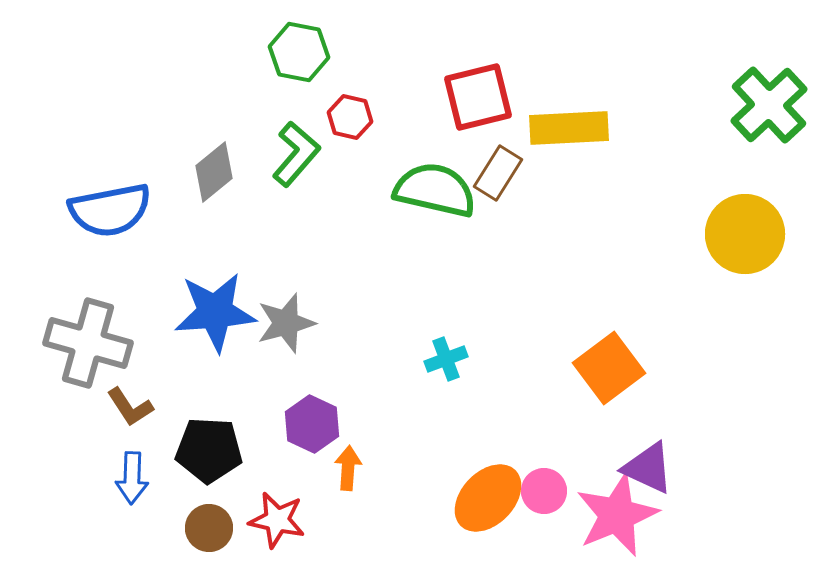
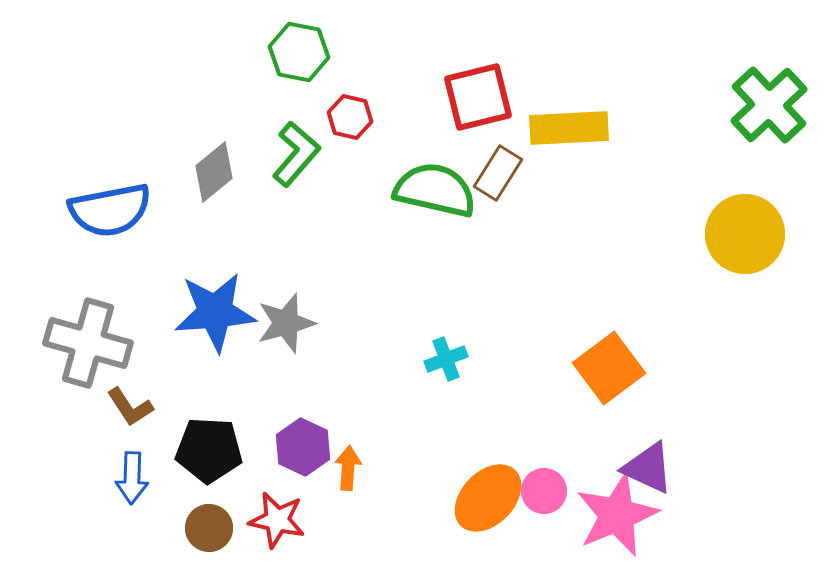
purple hexagon: moved 9 px left, 23 px down
